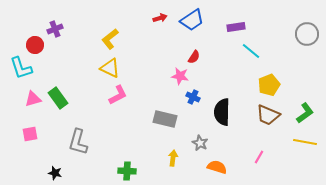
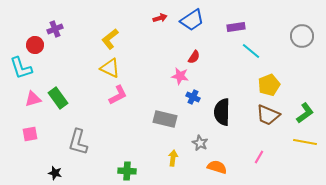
gray circle: moved 5 px left, 2 px down
